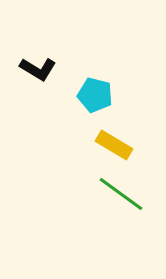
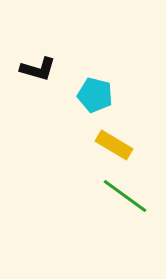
black L-shape: rotated 15 degrees counterclockwise
green line: moved 4 px right, 2 px down
